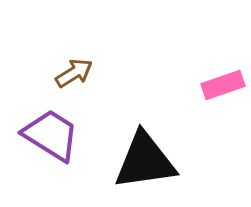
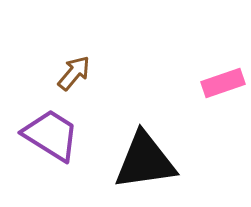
brown arrow: rotated 18 degrees counterclockwise
pink rectangle: moved 2 px up
